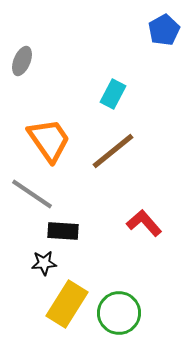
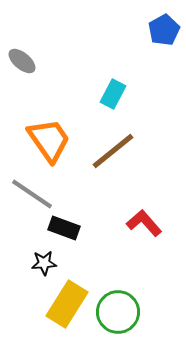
gray ellipse: rotated 72 degrees counterclockwise
black rectangle: moved 1 px right, 3 px up; rotated 16 degrees clockwise
green circle: moved 1 px left, 1 px up
